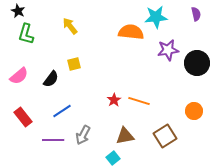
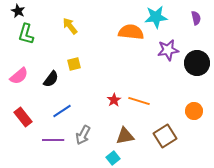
purple semicircle: moved 4 px down
